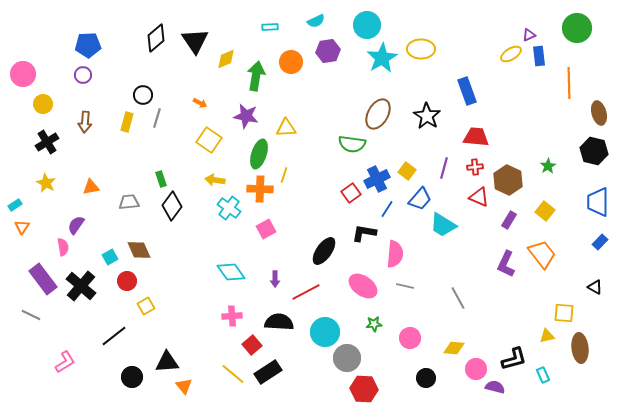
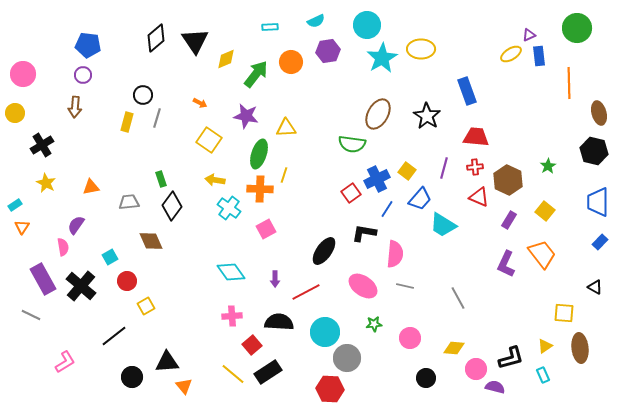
blue pentagon at (88, 45): rotated 10 degrees clockwise
green arrow at (256, 76): moved 2 px up; rotated 28 degrees clockwise
yellow circle at (43, 104): moved 28 px left, 9 px down
brown arrow at (85, 122): moved 10 px left, 15 px up
black cross at (47, 142): moved 5 px left, 3 px down
brown diamond at (139, 250): moved 12 px right, 9 px up
purple rectangle at (43, 279): rotated 8 degrees clockwise
yellow triangle at (547, 336): moved 2 px left, 10 px down; rotated 21 degrees counterclockwise
black L-shape at (514, 359): moved 3 px left, 1 px up
red hexagon at (364, 389): moved 34 px left
